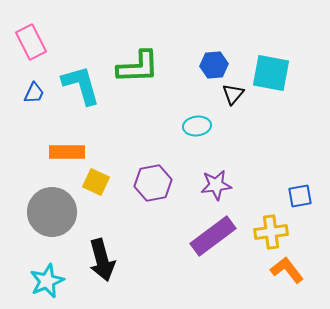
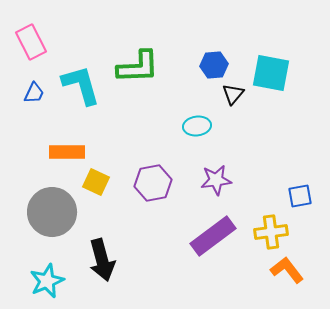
purple star: moved 5 px up
